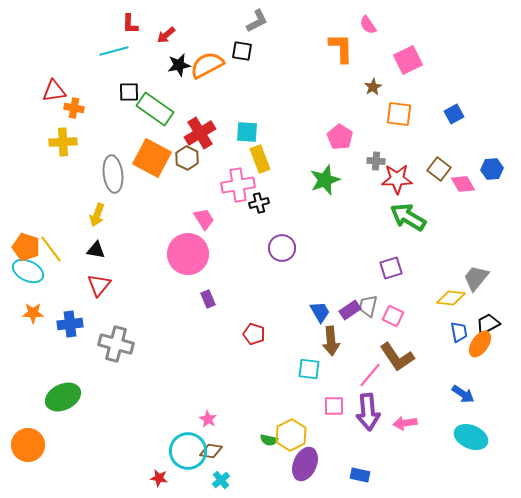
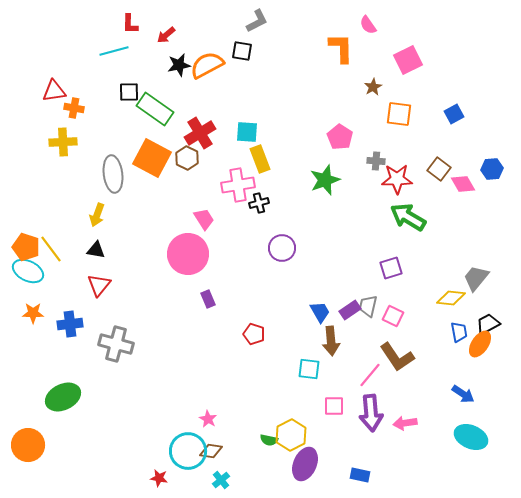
purple arrow at (368, 412): moved 3 px right, 1 px down
